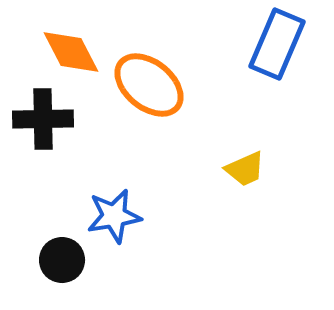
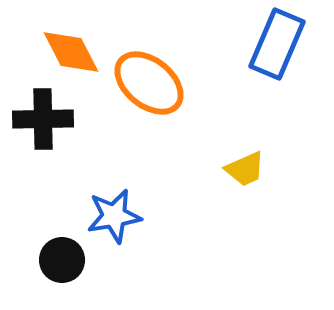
orange ellipse: moved 2 px up
